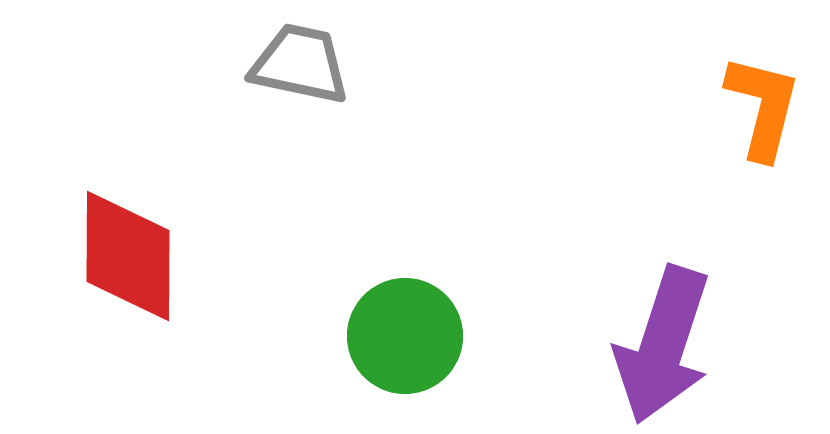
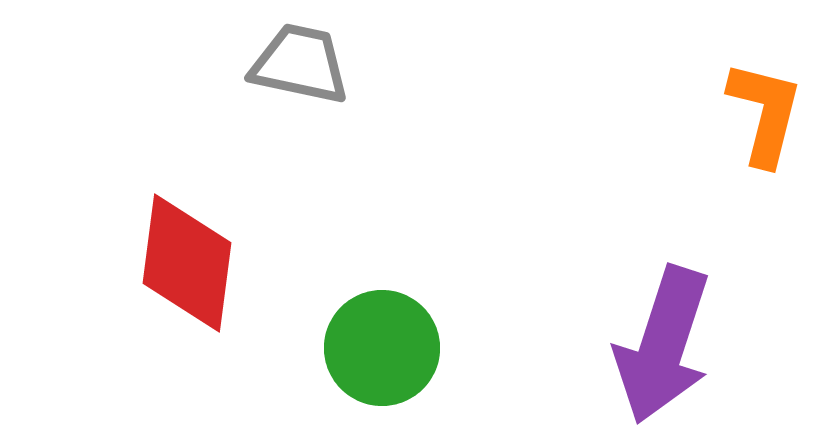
orange L-shape: moved 2 px right, 6 px down
red diamond: moved 59 px right, 7 px down; rotated 7 degrees clockwise
green circle: moved 23 px left, 12 px down
